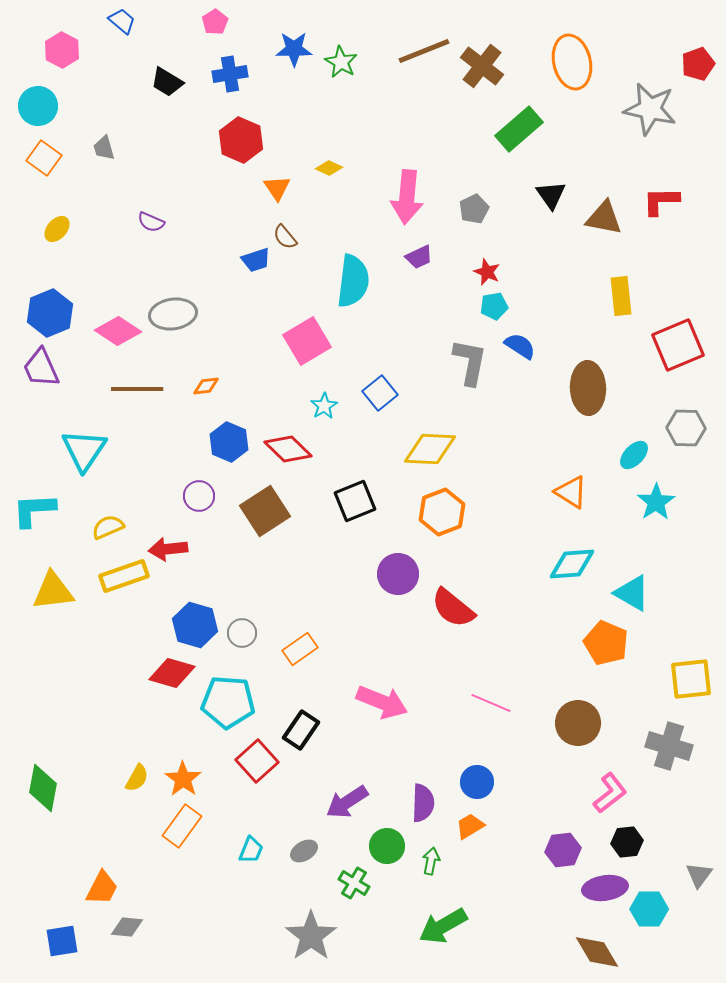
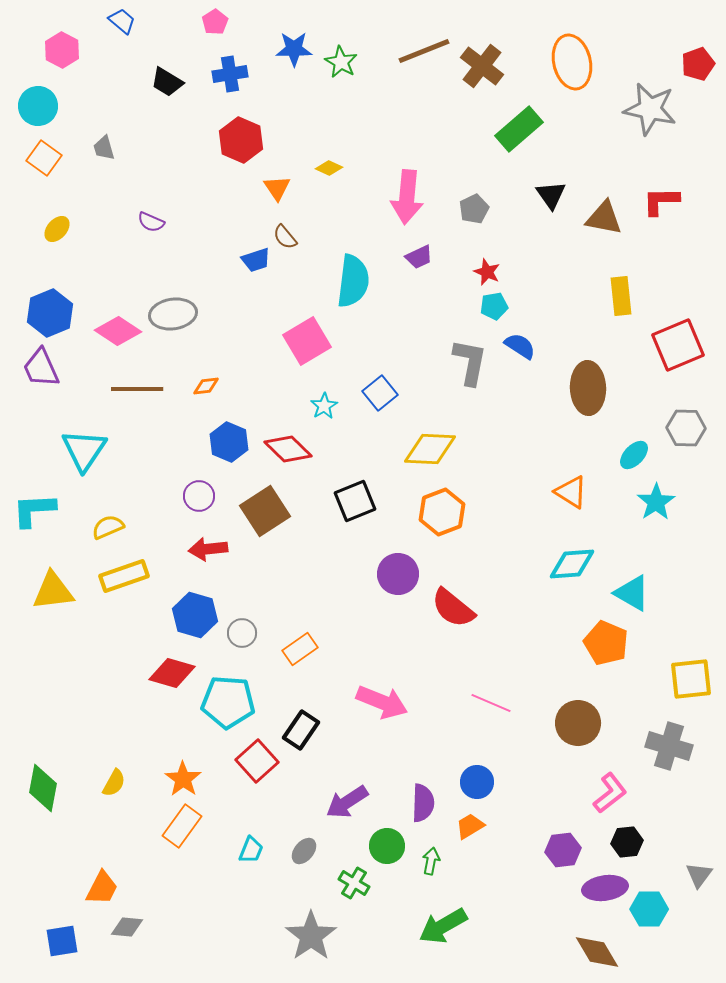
red arrow at (168, 549): moved 40 px right
blue hexagon at (195, 625): moved 10 px up
yellow semicircle at (137, 778): moved 23 px left, 5 px down
gray ellipse at (304, 851): rotated 20 degrees counterclockwise
